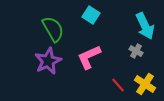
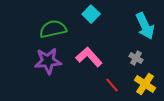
cyan square: moved 1 px up; rotated 12 degrees clockwise
green semicircle: rotated 72 degrees counterclockwise
gray cross: moved 7 px down
pink L-shape: rotated 72 degrees clockwise
purple star: rotated 20 degrees clockwise
red line: moved 6 px left
